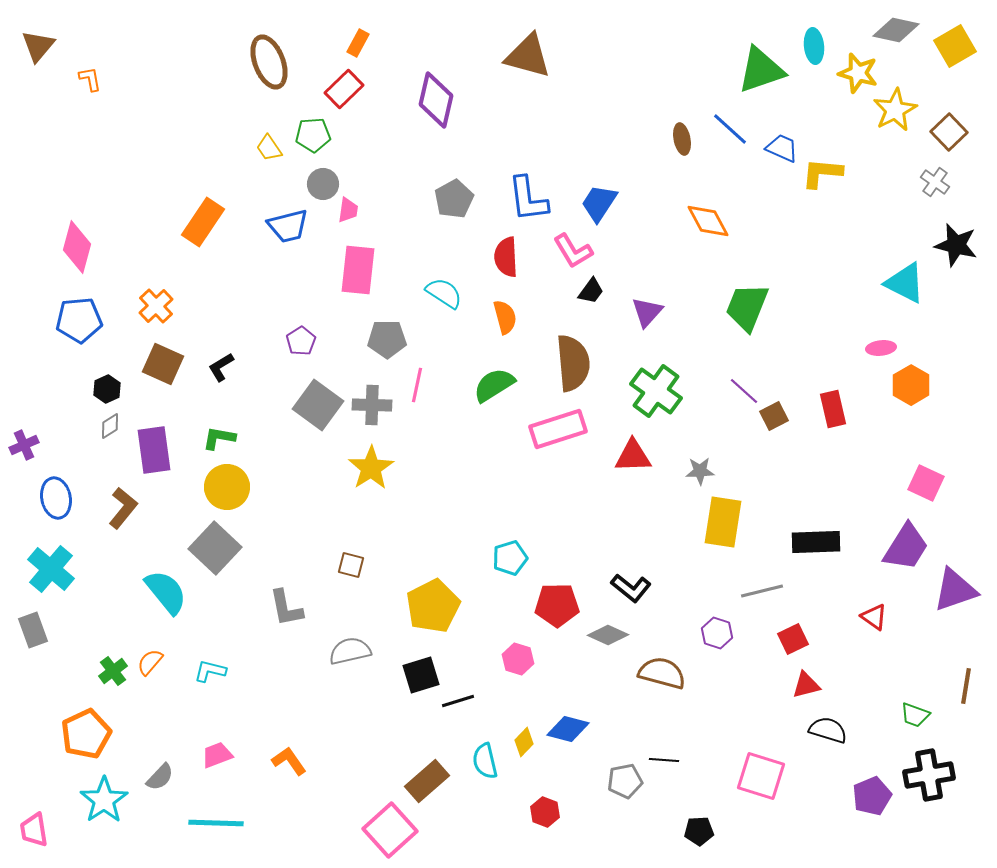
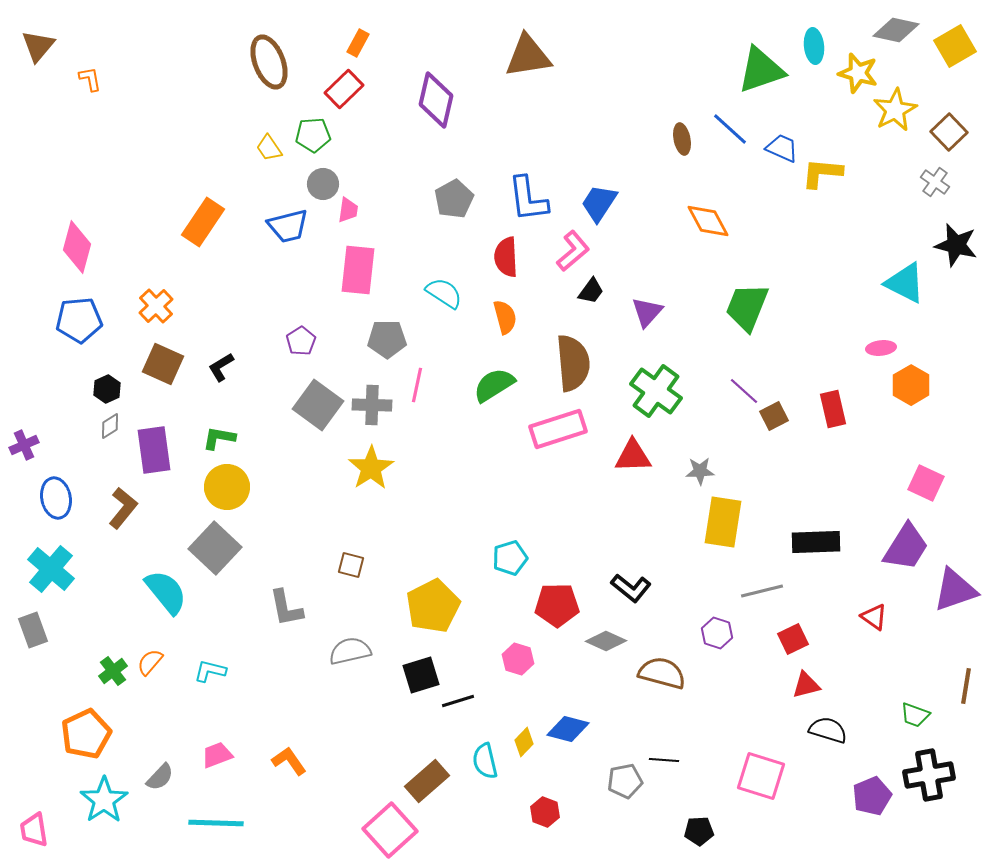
brown triangle at (528, 56): rotated 24 degrees counterclockwise
pink L-shape at (573, 251): rotated 99 degrees counterclockwise
gray diamond at (608, 635): moved 2 px left, 6 px down
